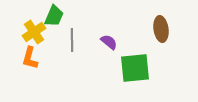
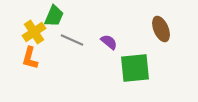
brown ellipse: rotated 15 degrees counterclockwise
gray line: rotated 65 degrees counterclockwise
